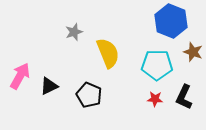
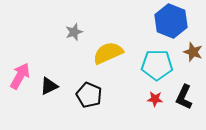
yellow semicircle: rotated 92 degrees counterclockwise
